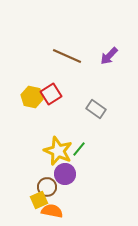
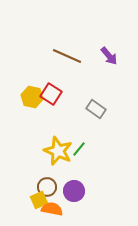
purple arrow: rotated 84 degrees counterclockwise
red square: rotated 25 degrees counterclockwise
purple circle: moved 9 px right, 17 px down
orange semicircle: moved 2 px up
